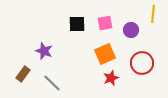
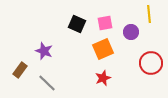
yellow line: moved 4 px left; rotated 12 degrees counterclockwise
black square: rotated 24 degrees clockwise
purple circle: moved 2 px down
orange square: moved 2 px left, 5 px up
red circle: moved 9 px right
brown rectangle: moved 3 px left, 4 px up
red star: moved 8 px left
gray line: moved 5 px left
